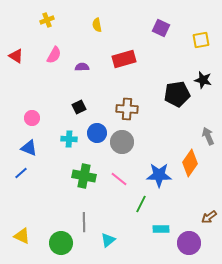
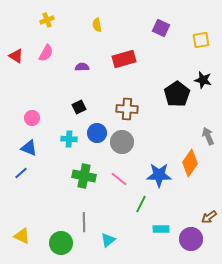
pink semicircle: moved 8 px left, 2 px up
black pentagon: rotated 25 degrees counterclockwise
purple circle: moved 2 px right, 4 px up
